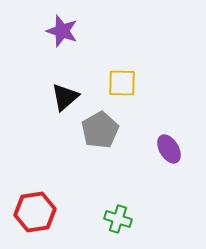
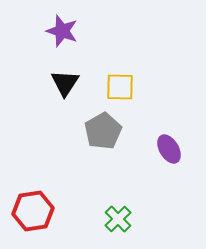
yellow square: moved 2 px left, 4 px down
black triangle: moved 14 px up; rotated 16 degrees counterclockwise
gray pentagon: moved 3 px right, 1 px down
red hexagon: moved 2 px left, 1 px up
green cross: rotated 28 degrees clockwise
